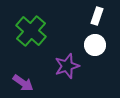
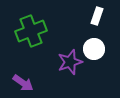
green cross: rotated 28 degrees clockwise
white circle: moved 1 px left, 4 px down
purple star: moved 3 px right, 4 px up
